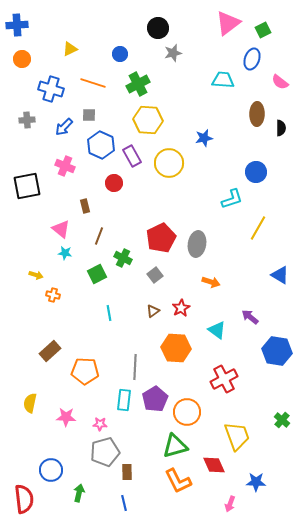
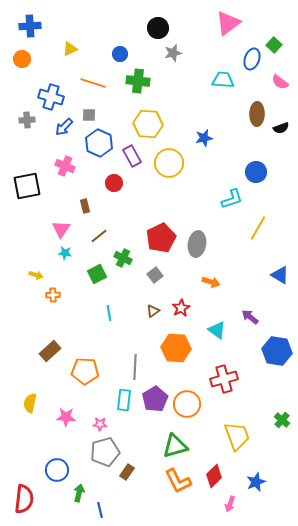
blue cross at (17, 25): moved 13 px right, 1 px down
green square at (263, 30): moved 11 px right, 15 px down; rotated 21 degrees counterclockwise
green cross at (138, 84): moved 3 px up; rotated 35 degrees clockwise
blue cross at (51, 89): moved 8 px down
yellow hexagon at (148, 120): moved 4 px down
black semicircle at (281, 128): rotated 70 degrees clockwise
blue hexagon at (101, 145): moved 2 px left, 2 px up
pink triangle at (61, 229): rotated 24 degrees clockwise
brown line at (99, 236): rotated 30 degrees clockwise
orange cross at (53, 295): rotated 16 degrees counterclockwise
red cross at (224, 379): rotated 12 degrees clockwise
orange circle at (187, 412): moved 8 px up
red diamond at (214, 465): moved 11 px down; rotated 70 degrees clockwise
blue circle at (51, 470): moved 6 px right
brown rectangle at (127, 472): rotated 35 degrees clockwise
blue star at (256, 482): rotated 24 degrees counterclockwise
red semicircle at (24, 499): rotated 12 degrees clockwise
blue line at (124, 503): moved 24 px left, 7 px down
